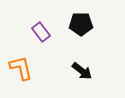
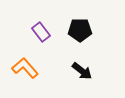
black pentagon: moved 1 px left, 6 px down
orange L-shape: moved 4 px right; rotated 28 degrees counterclockwise
